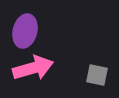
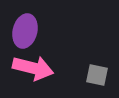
pink arrow: rotated 30 degrees clockwise
